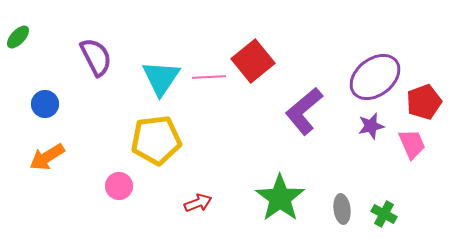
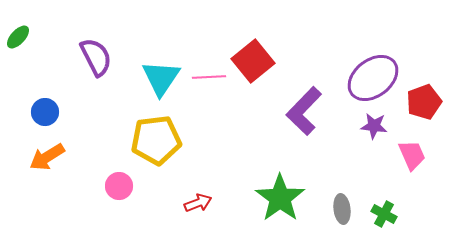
purple ellipse: moved 2 px left, 1 px down
blue circle: moved 8 px down
purple L-shape: rotated 6 degrees counterclockwise
purple star: moved 3 px right; rotated 20 degrees clockwise
pink trapezoid: moved 11 px down
